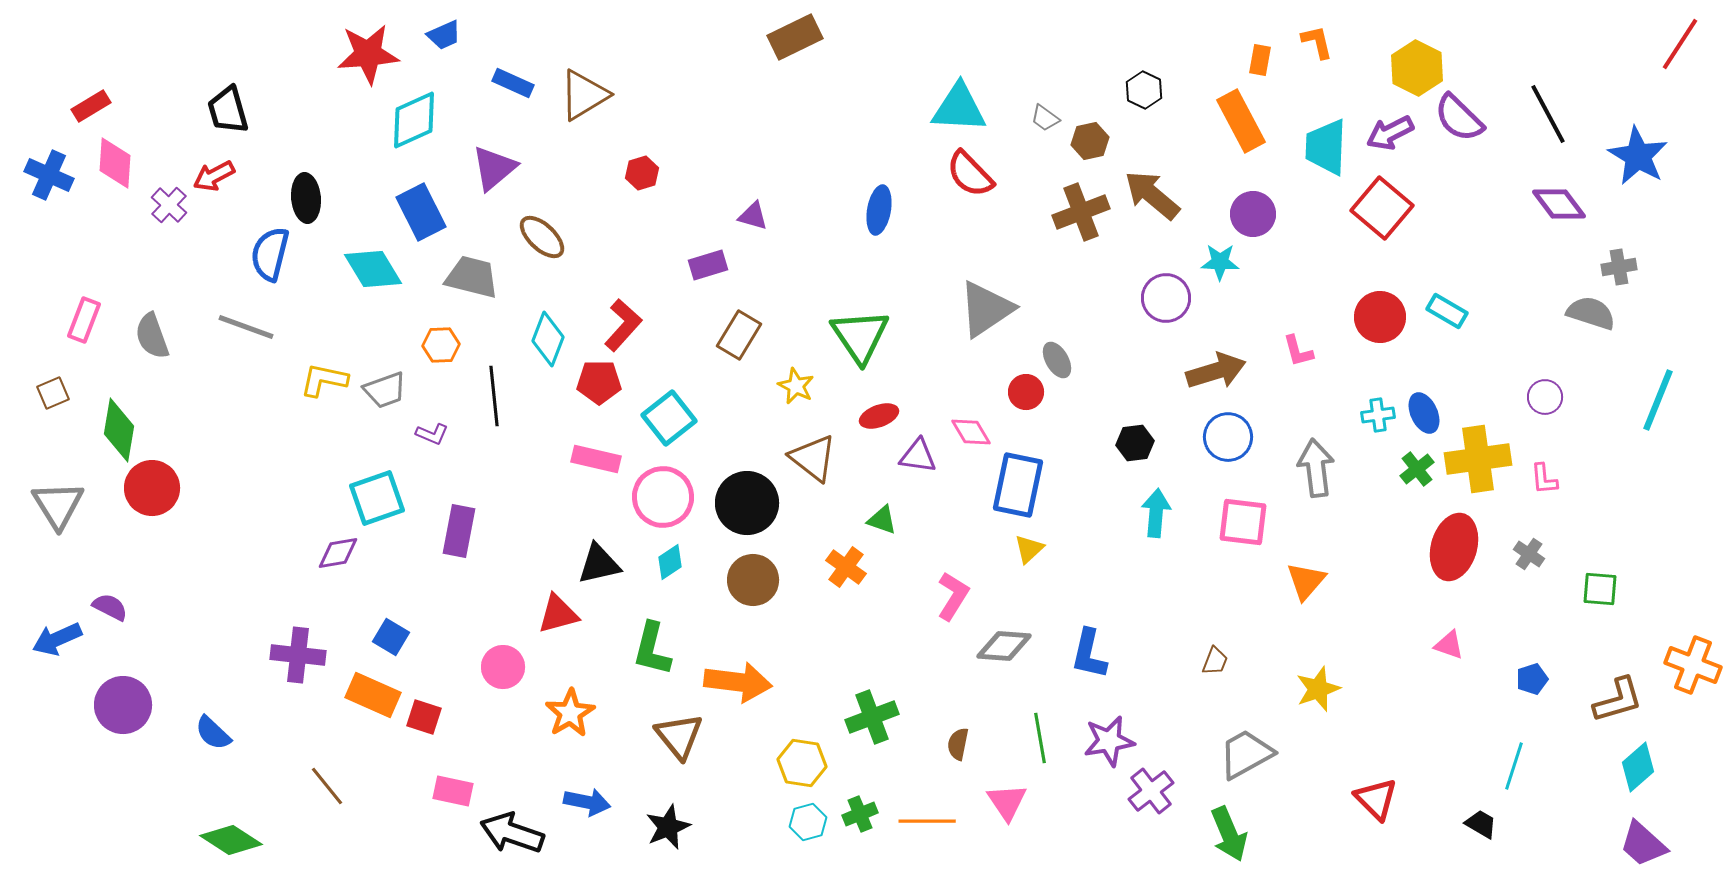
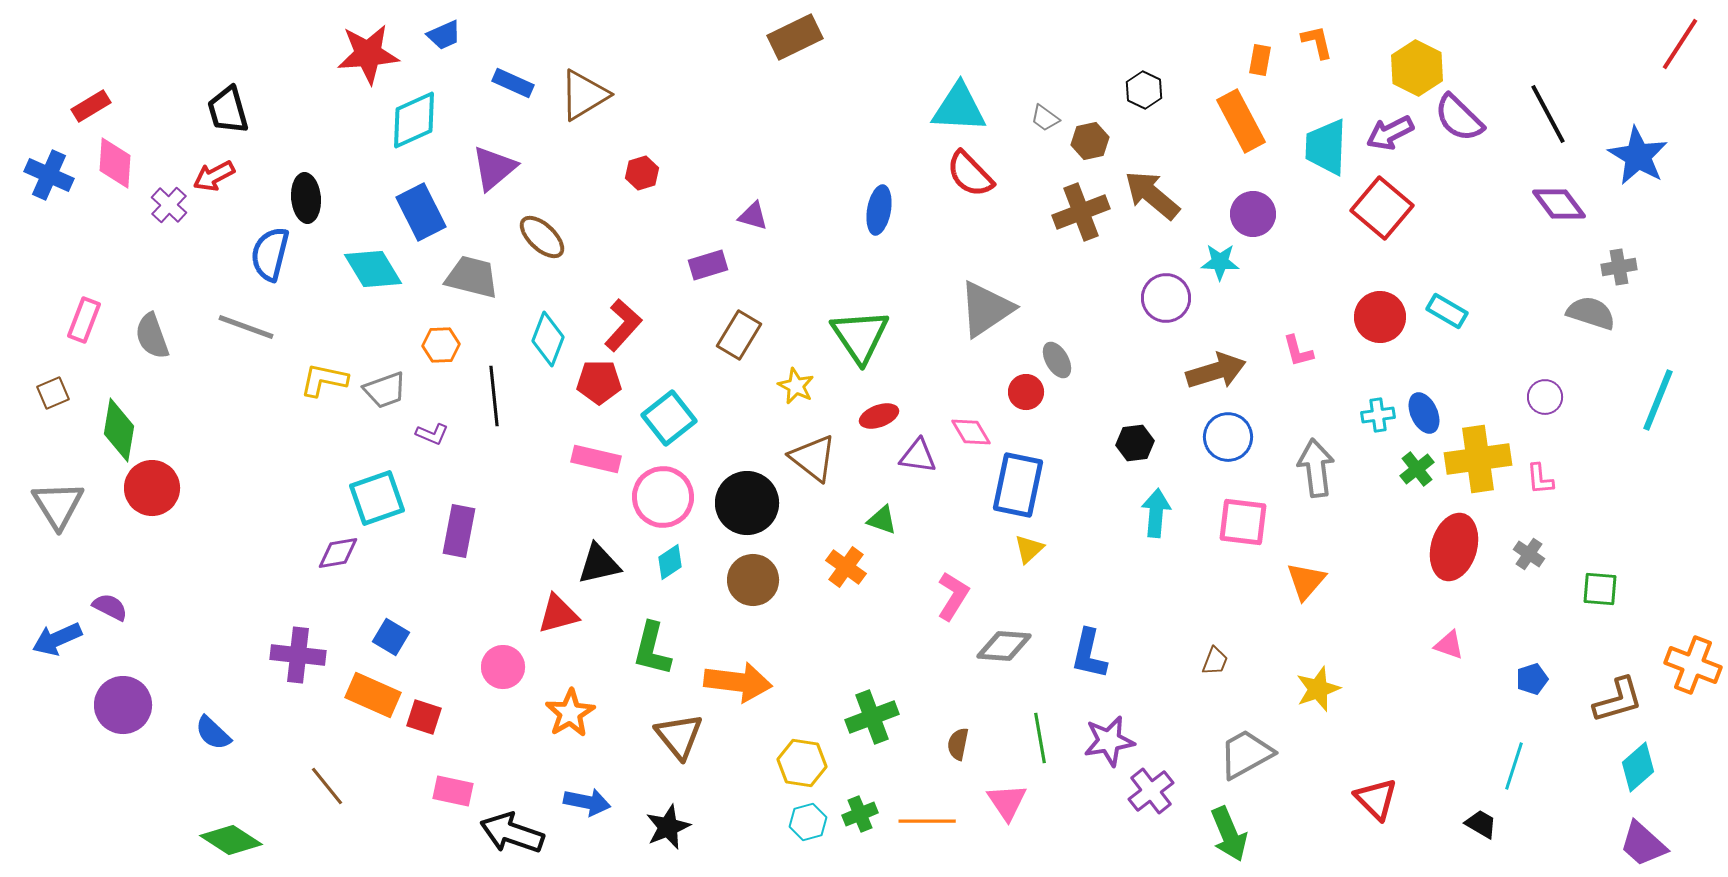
pink L-shape at (1544, 479): moved 4 px left
